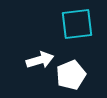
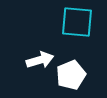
cyan square: moved 2 px up; rotated 12 degrees clockwise
